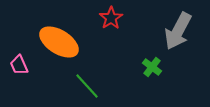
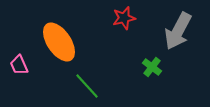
red star: moved 13 px right; rotated 20 degrees clockwise
orange ellipse: rotated 24 degrees clockwise
